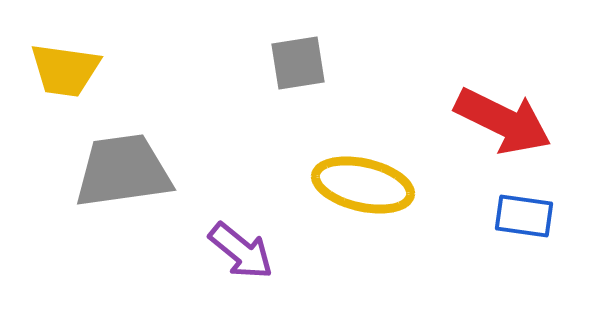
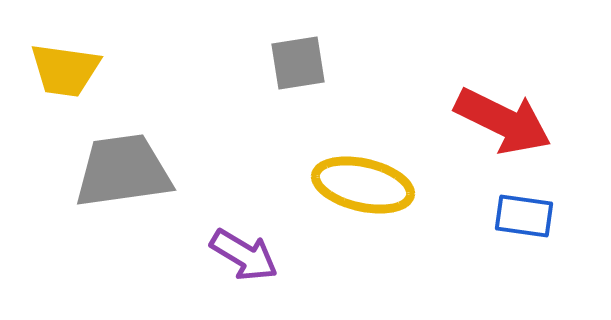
purple arrow: moved 3 px right, 4 px down; rotated 8 degrees counterclockwise
